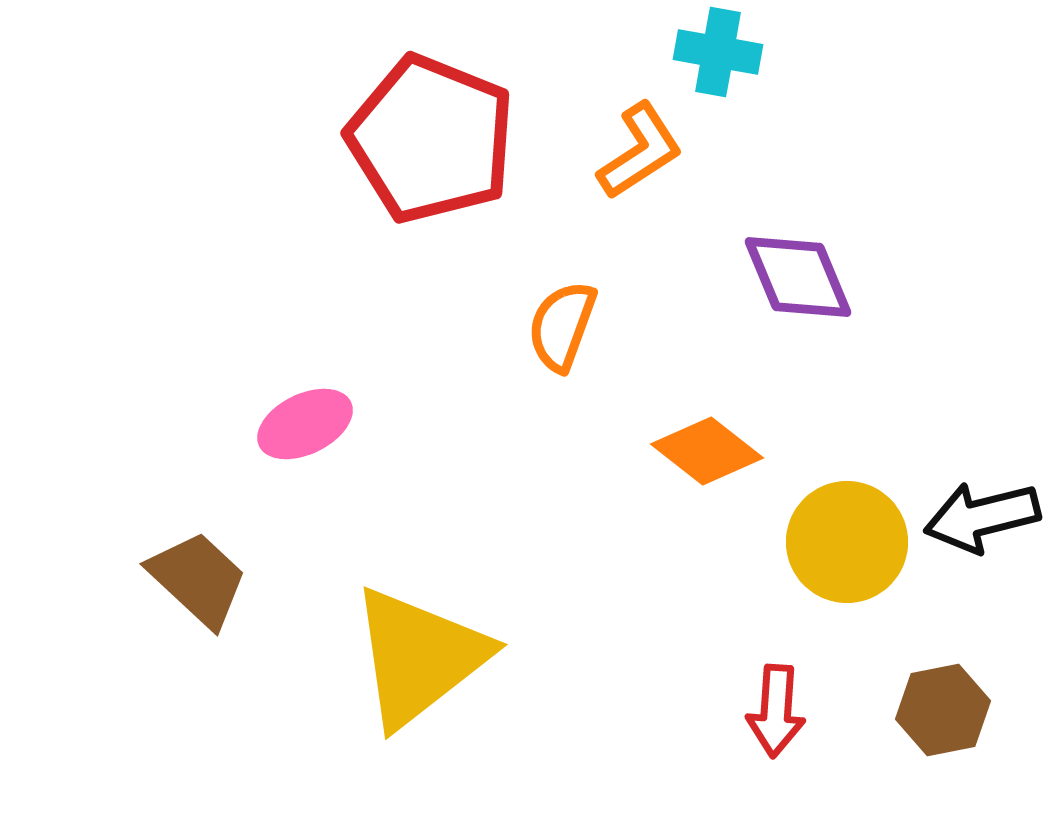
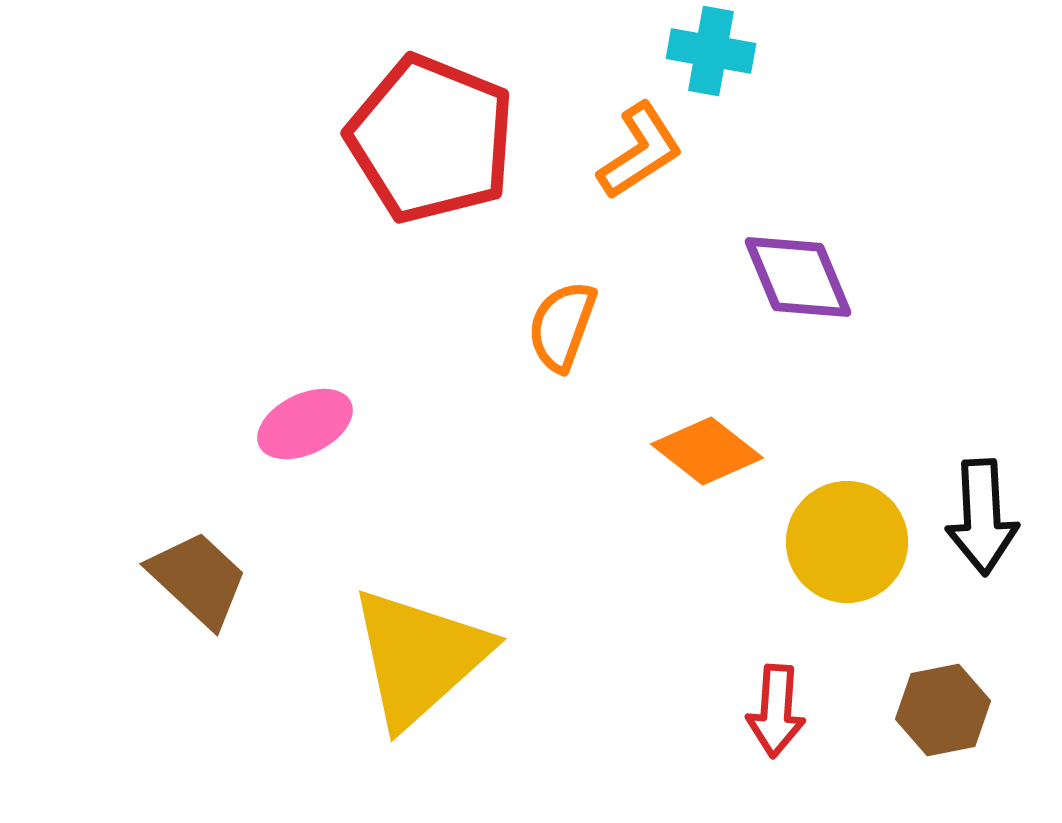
cyan cross: moved 7 px left, 1 px up
black arrow: rotated 79 degrees counterclockwise
yellow triangle: rotated 4 degrees counterclockwise
